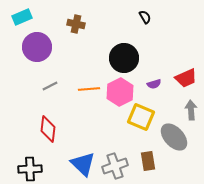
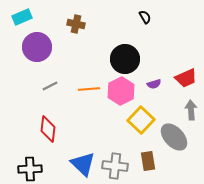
black circle: moved 1 px right, 1 px down
pink hexagon: moved 1 px right, 1 px up
yellow square: moved 3 px down; rotated 20 degrees clockwise
gray cross: rotated 25 degrees clockwise
